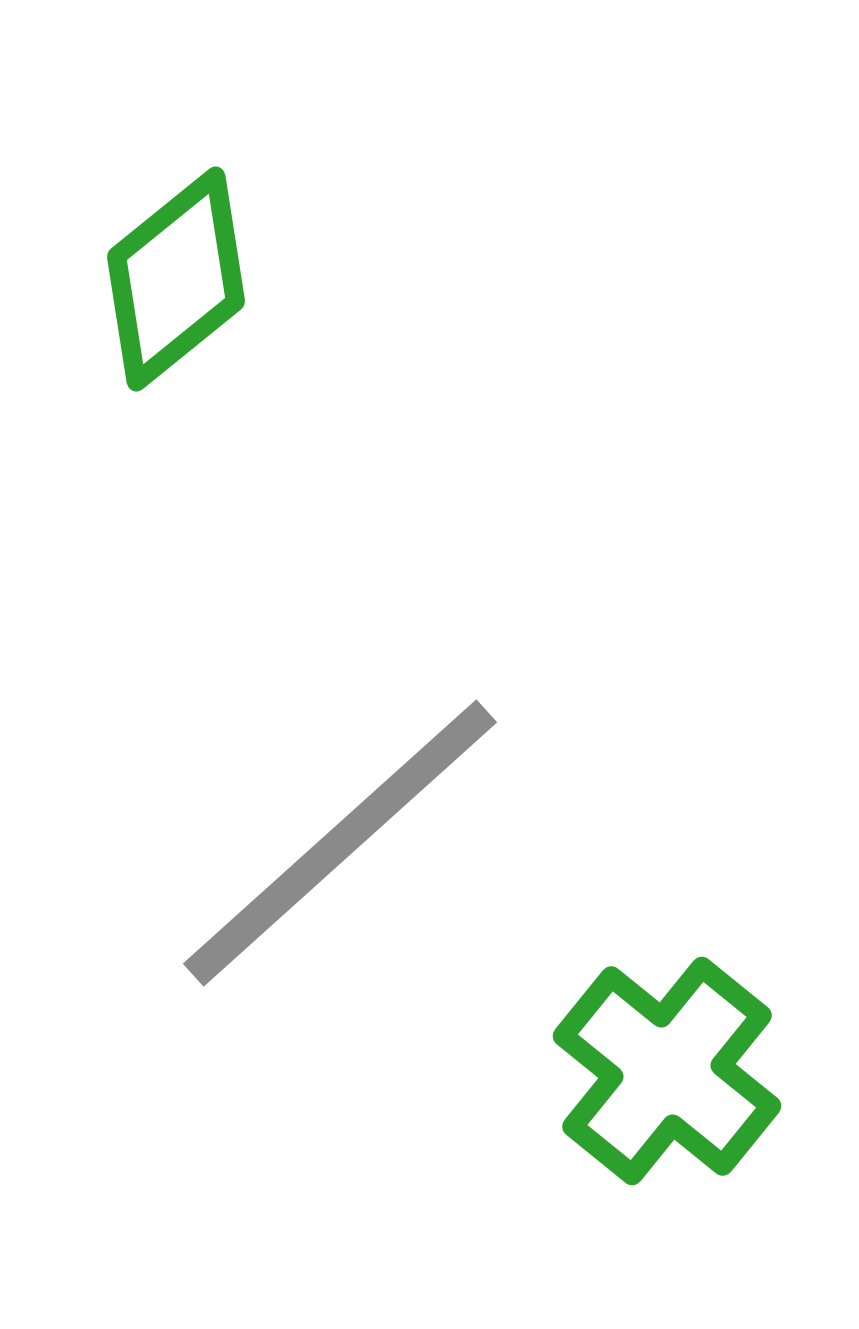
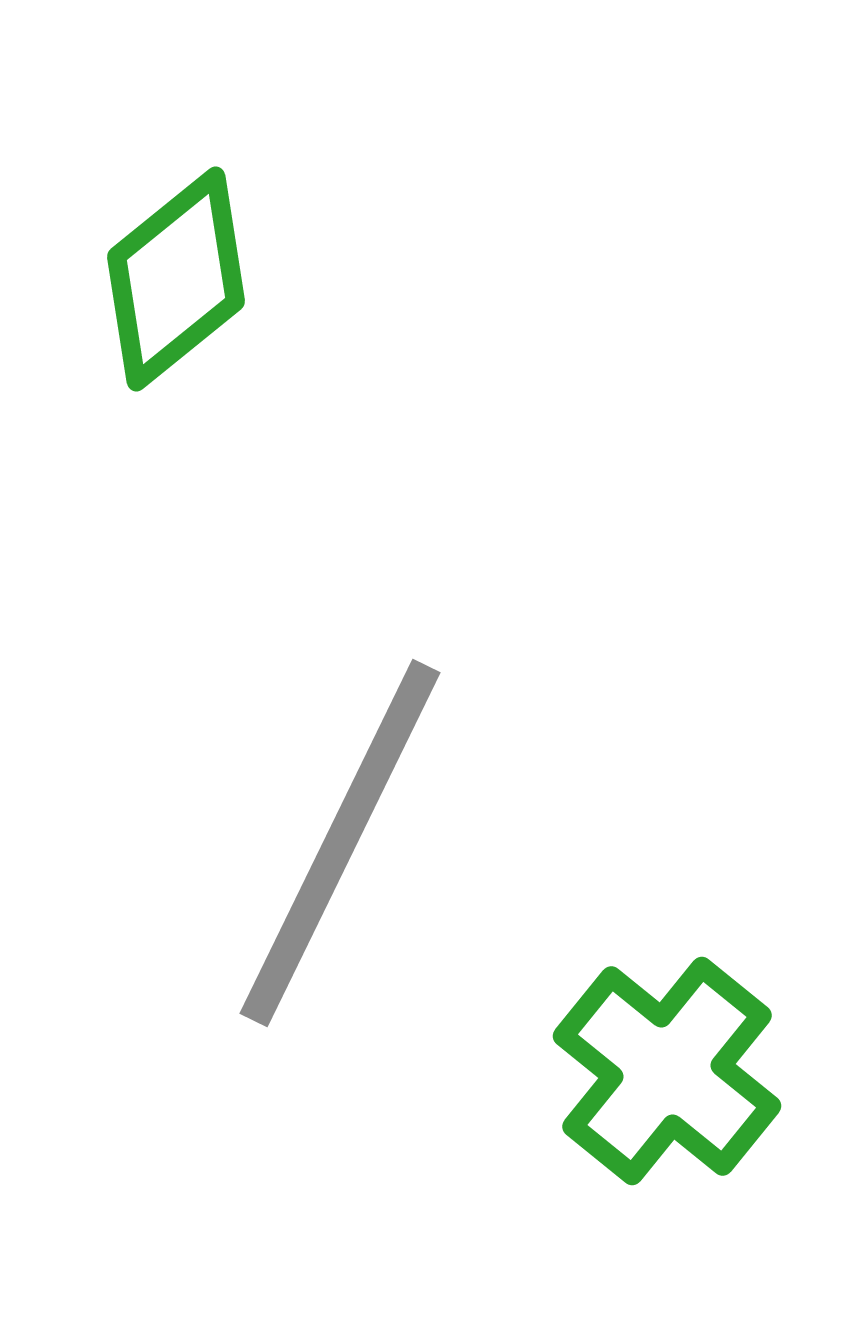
gray line: rotated 22 degrees counterclockwise
